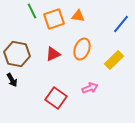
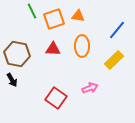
blue line: moved 4 px left, 6 px down
orange ellipse: moved 3 px up; rotated 20 degrees counterclockwise
red triangle: moved 5 px up; rotated 28 degrees clockwise
